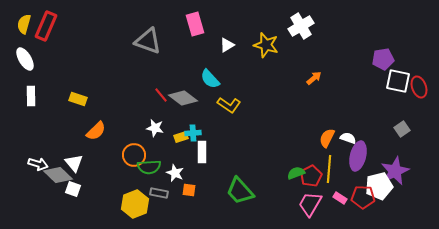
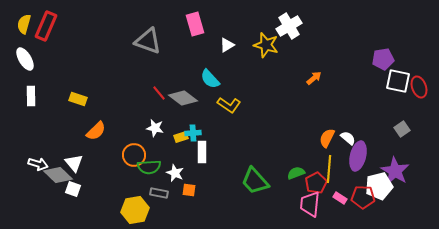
white cross at (301, 26): moved 12 px left
red line at (161, 95): moved 2 px left, 2 px up
white semicircle at (348, 138): rotated 21 degrees clockwise
purple star at (395, 171): rotated 16 degrees counterclockwise
red pentagon at (311, 176): moved 5 px right, 7 px down
green trapezoid at (240, 191): moved 15 px right, 10 px up
yellow hexagon at (135, 204): moved 6 px down; rotated 12 degrees clockwise
pink trapezoid at (310, 204): rotated 24 degrees counterclockwise
